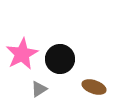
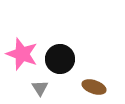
pink star: rotated 24 degrees counterclockwise
gray triangle: moved 1 px right, 1 px up; rotated 30 degrees counterclockwise
